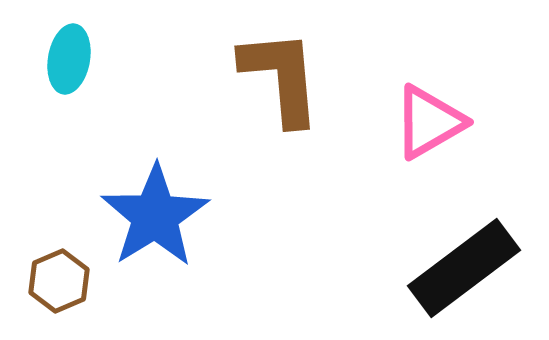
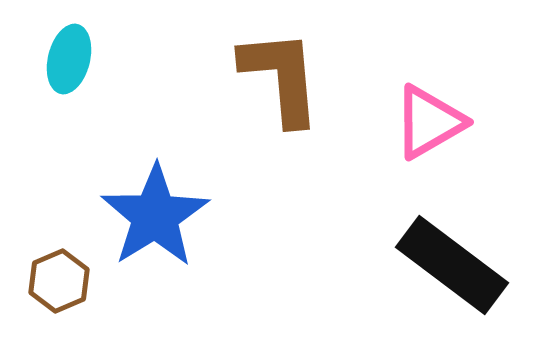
cyan ellipse: rotated 4 degrees clockwise
black rectangle: moved 12 px left, 3 px up; rotated 74 degrees clockwise
